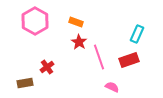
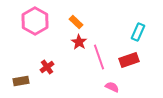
orange rectangle: rotated 24 degrees clockwise
cyan rectangle: moved 1 px right, 2 px up
brown rectangle: moved 4 px left, 2 px up
